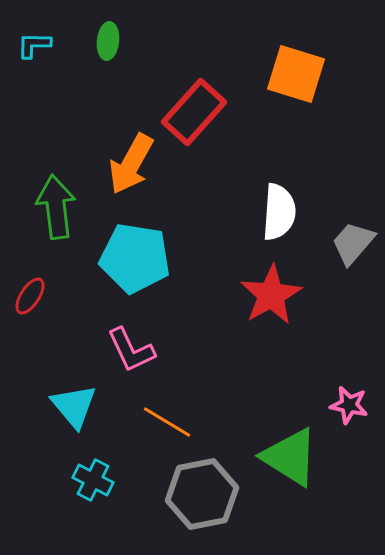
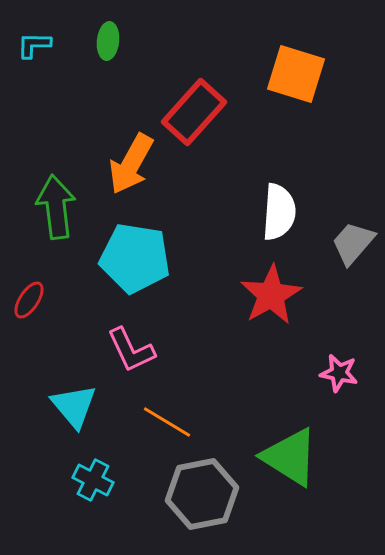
red ellipse: moved 1 px left, 4 px down
pink star: moved 10 px left, 32 px up
